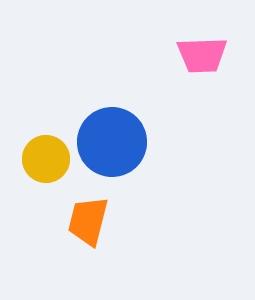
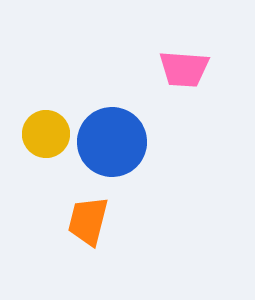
pink trapezoid: moved 18 px left, 14 px down; rotated 6 degrees clockwise
yellow circle: moved 25 px up
